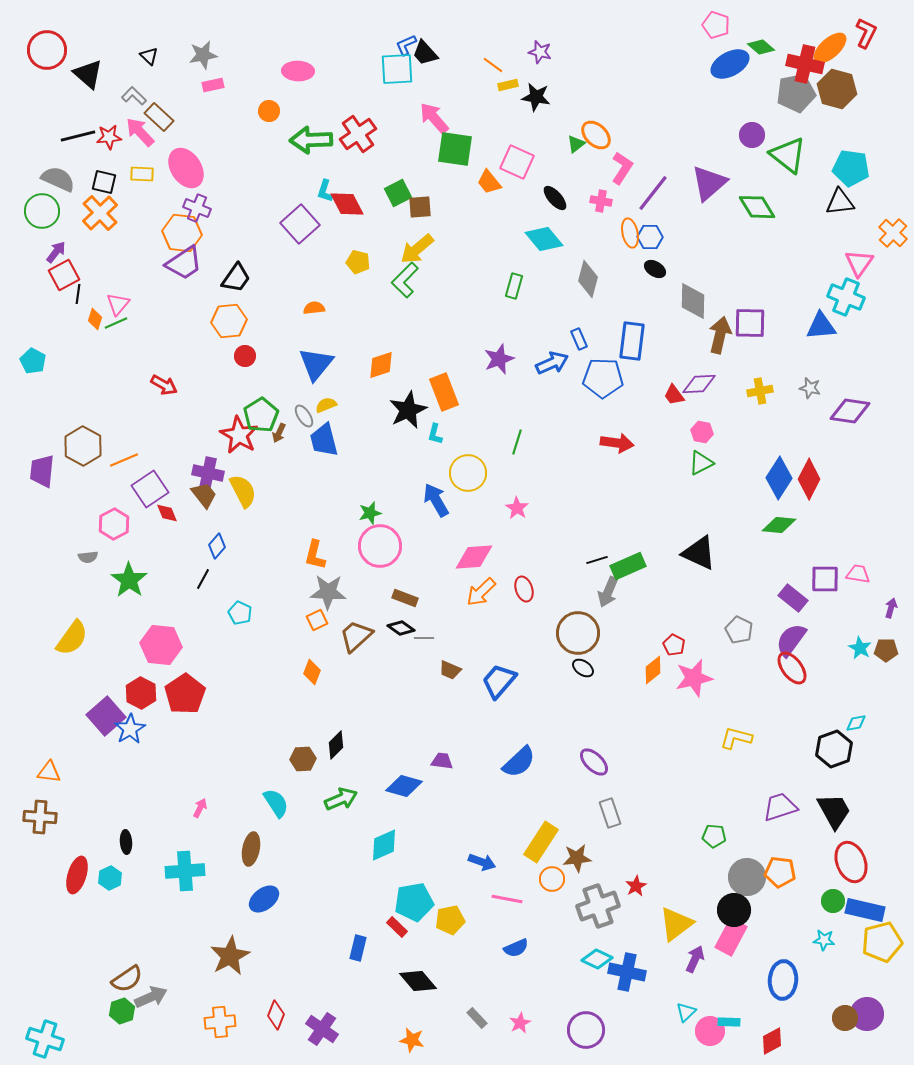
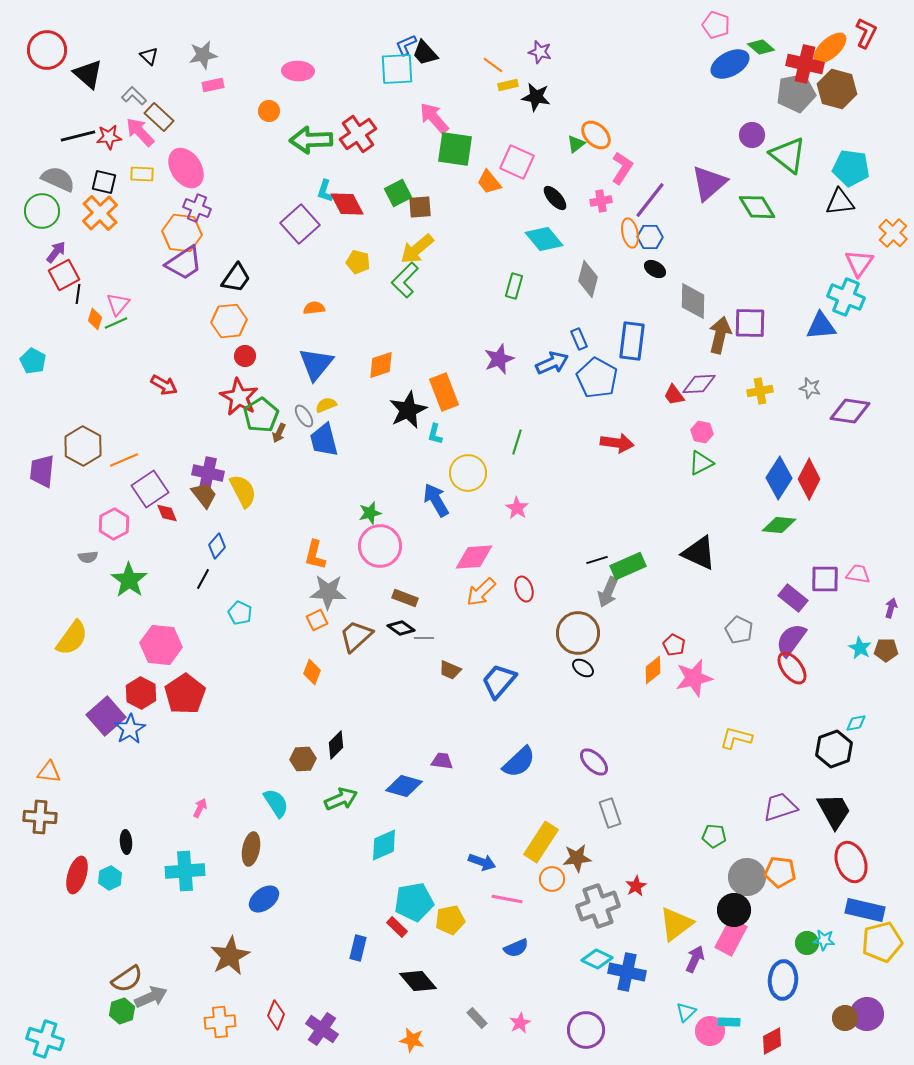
purple line at (653, 193): moved 3 px left, 7 px down
pink cross at (601, 201): rotated 20 degrees counterclockwise
blue pentagon at (603, 378): moved 6 px left; rotated 27 degrees clockwise
red star at (239, 435): moved 38 px up
green circle at (833, 901): moved 26 px left, 42 px down
